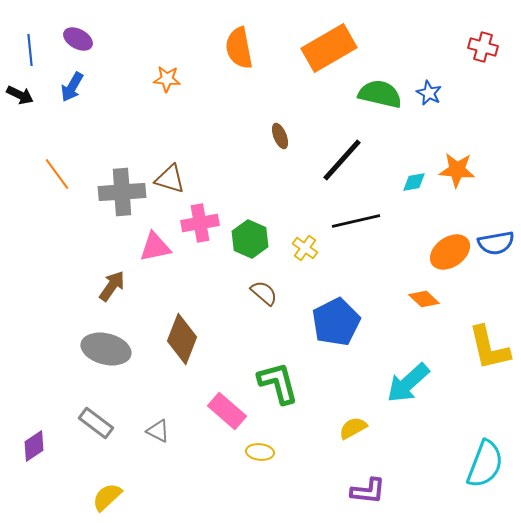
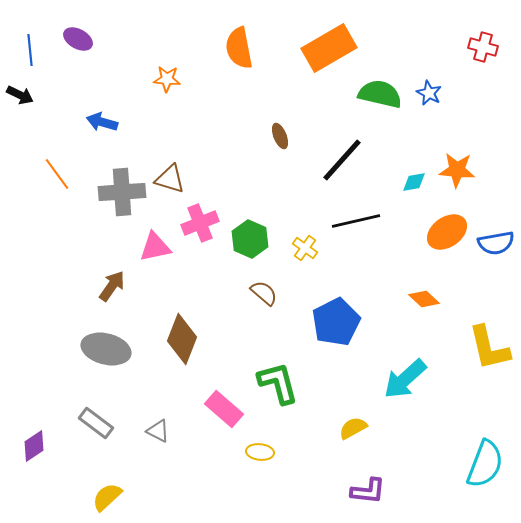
blue arrow at (72, 87): moved 30 px right, 35 px down; rotated 76 degrees clockwise
pink cross at (200, 223): rotated 12 degrees counterclockwise
orange ellipse at (450, 252): moved 3 px left, 20 px up
cyan arrow at (408, 383): moved 3 px left, 4 px up
pink rectangle at (227, 411): moved 3 px left, 2 px up
